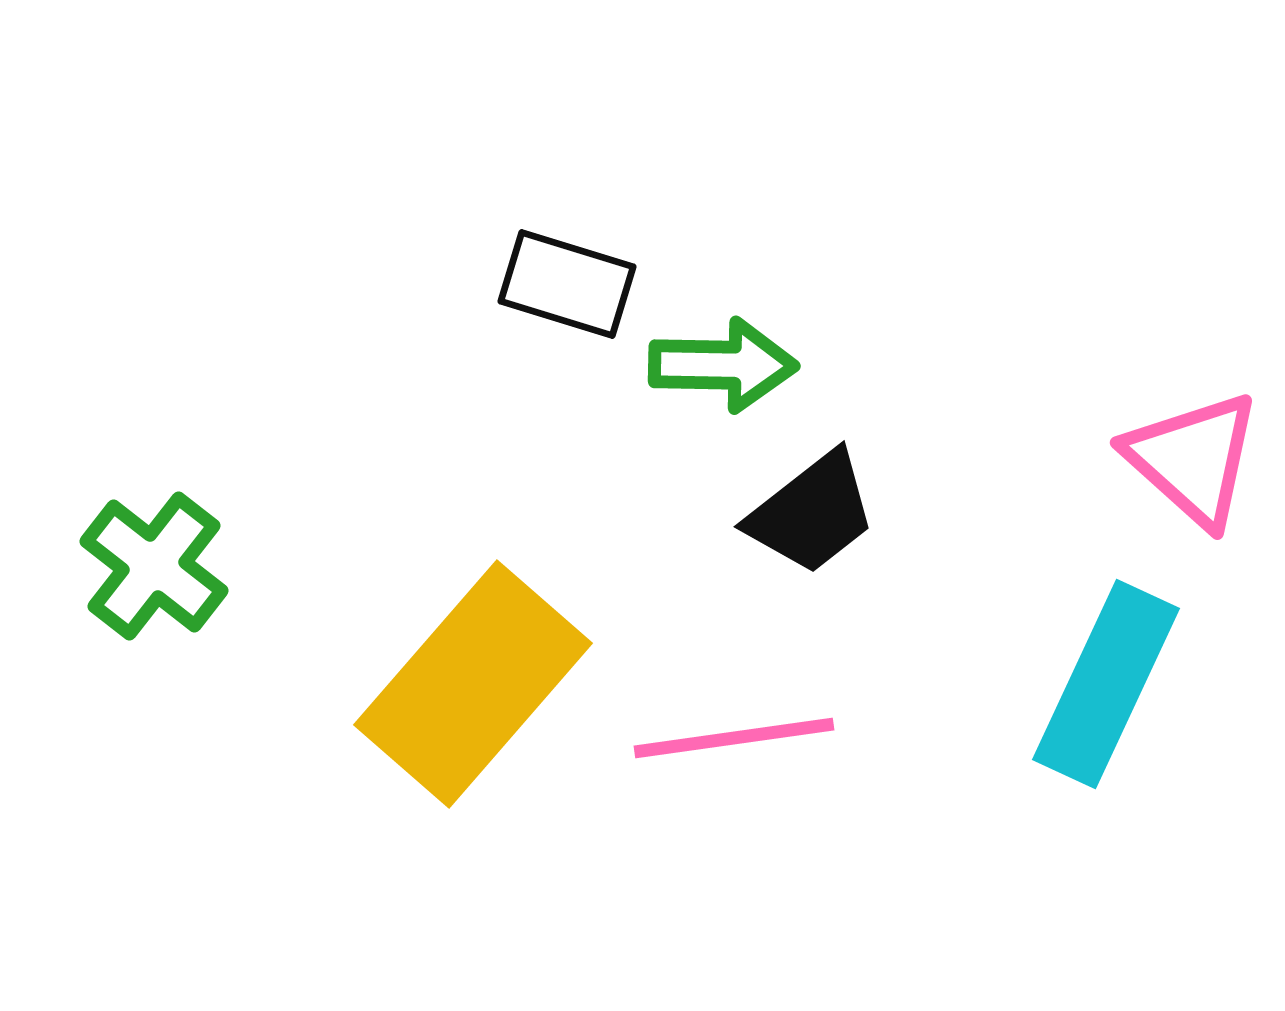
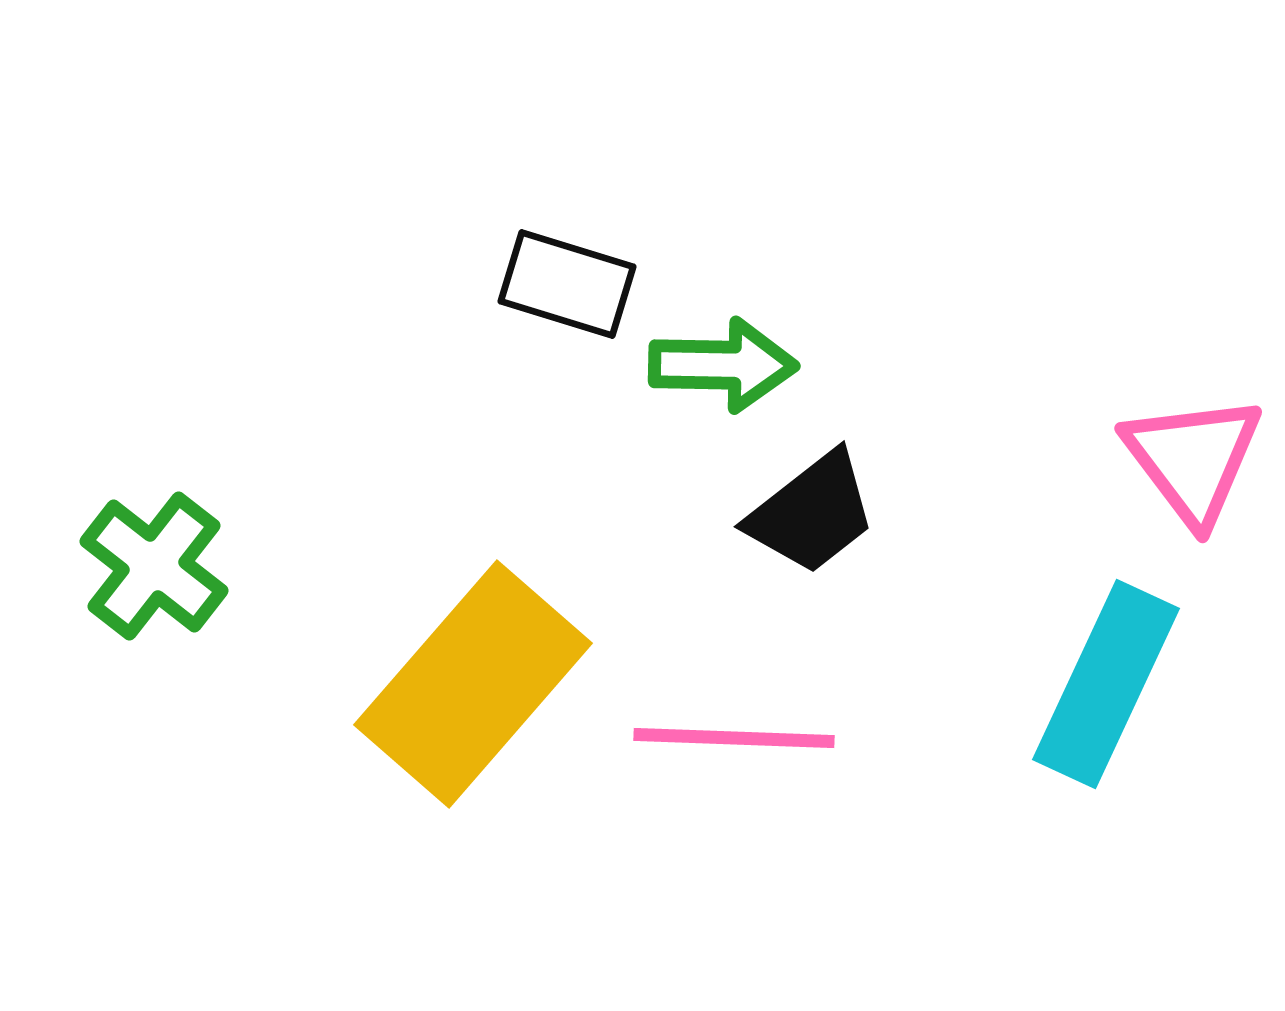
pink triangle: rotated 11 degrees clockwise
pink line: rotated 10 degrees clockwise
